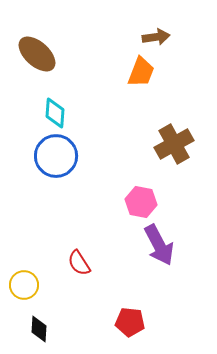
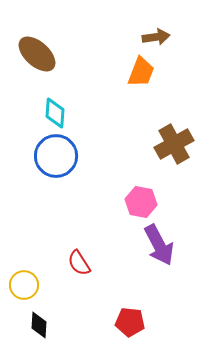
black diamond: moved 4 px up
